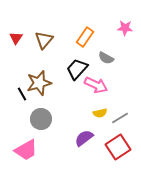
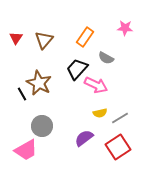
brown star: rotated 30 degrees counterclockwise
gray circle: moved 1 px right, 7 px down
